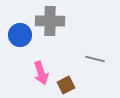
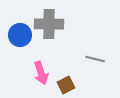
gray cross: moved 1 px left, 3 px down
